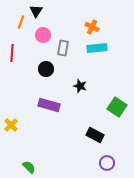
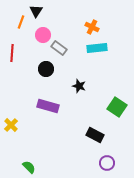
gray rectangle: moved 4 px left; rotated 63 degrees counterclockwise
black star: moved 1 px left
purple rectangle: moved 1 px left, 1 px down
